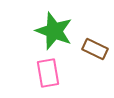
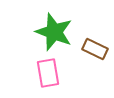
green star: moved 1 px down
